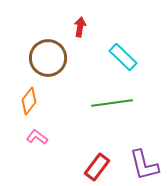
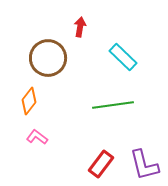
green line: moved 1 px right, 2 px down
red rectangle: moved 4 px right, 3 px up
